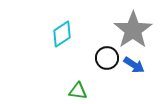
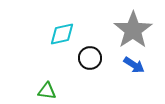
cyan diamond: rotated 20 degrees clockwise
black circle: moved 17 px left
green triangle: moved 31 px left
